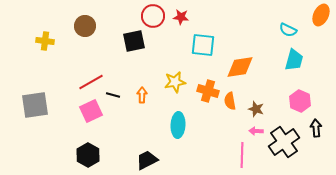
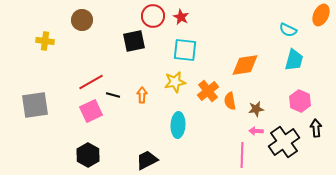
red star: rotated 21 degrees clockwise
brown circle: moved 3 px left, 6 px up
cyan square: moved 18 px left, 5 px down
orange diamond: moved 5 px right, 2 px up
orange cross: rotated 35 degrees clockwise
brown star: rotated 28 degrees counterclockwise
